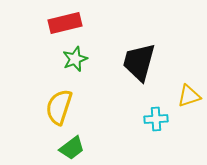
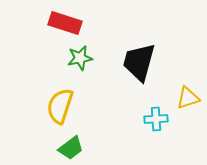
red rectangle: rotated 32 degrees clockwise
green star: moved 5 px right, 1 px up; rotated 10 degrees clockwise
yellow triangle: moved 1 px left, 2 px down
yellow semicircle: moved 1 px right, 1 px up
green trapezoid: moved 1 px left
